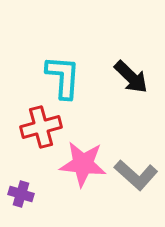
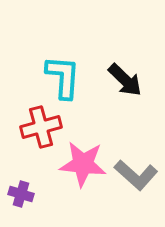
black arrow: moved 6 px left, 3 px down
